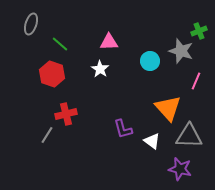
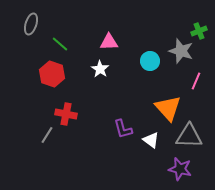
red cross: rotated 25 degrees clockwise
white triangle: moved 1 px left, 1 px up
